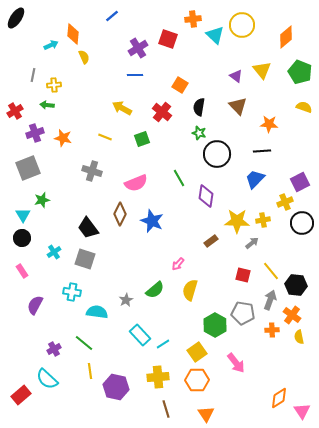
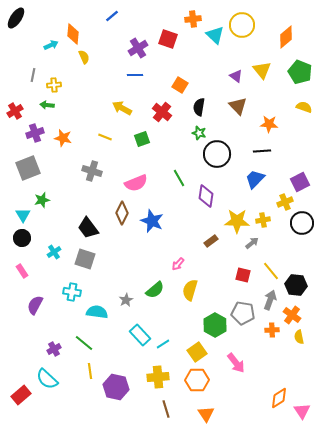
brown diamond at (120, 214): moved 2 px right, 1 px up
